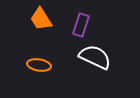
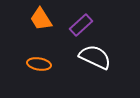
purple rectangle: rotated 30 degrees clockwise
orange ellipse: moved 1 px up
